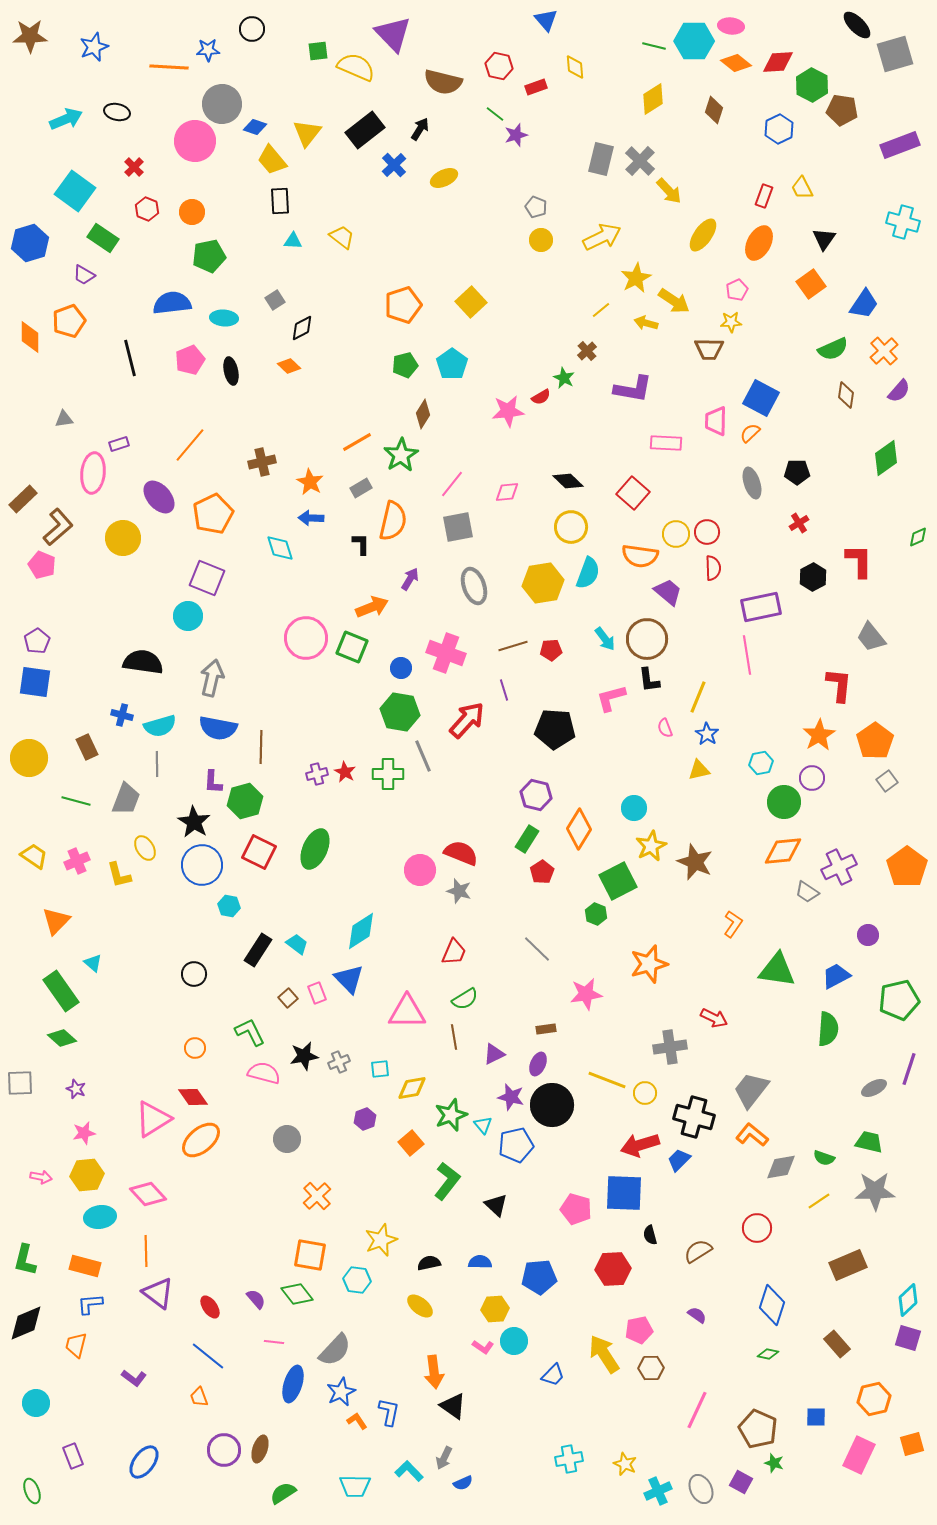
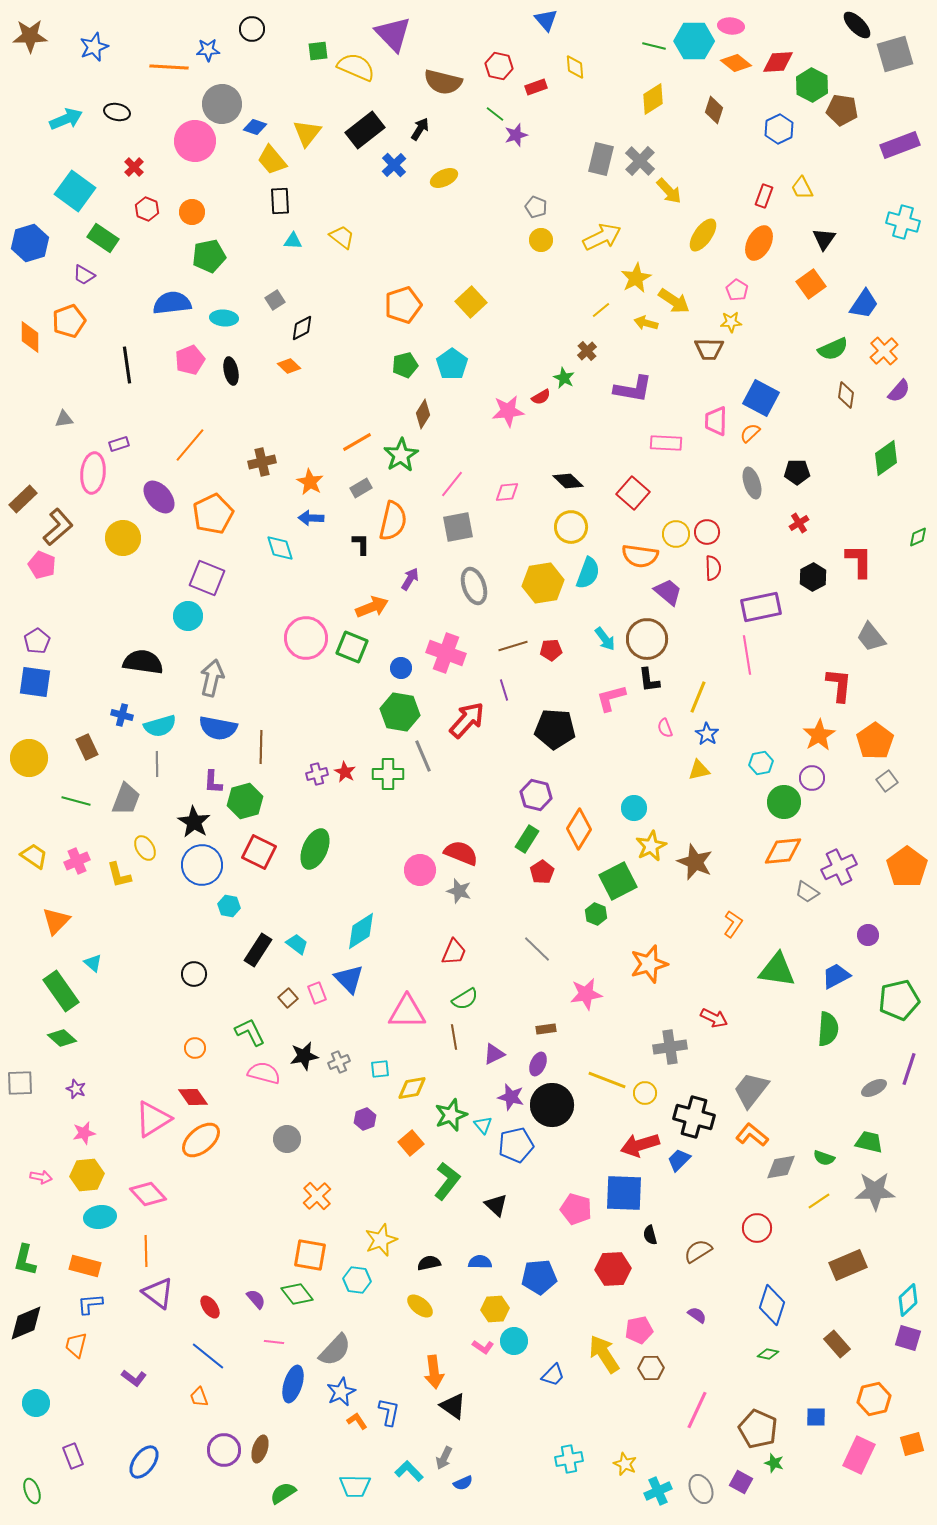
pink pentagon at (737, 290): rotated 15 degrees counterclockwise
black line at (130, 358): moved 3 px left, 7 px down; rotated 6 degrees clockwise
